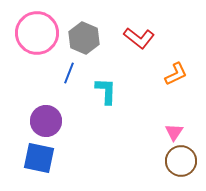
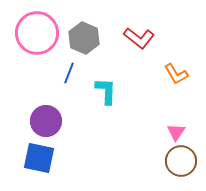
orange L-shape: rotated 85 degrees clockwise
pink triangle: moved 2 px right
